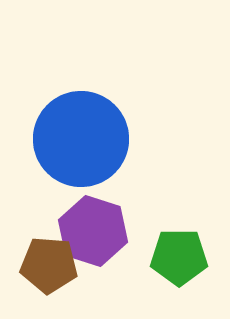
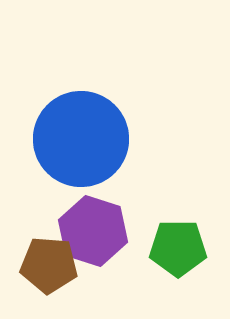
green pentagon: moved 1 px left, 9 px up
